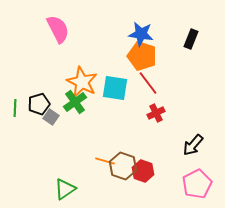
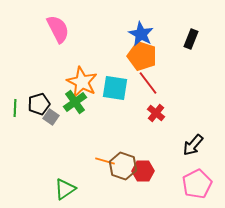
blue star: rotated 20 degrees clockwise
red cross: rotated 24 degrees counterclockwise
red hexagon: rotated 20 degrees counterclockwise
